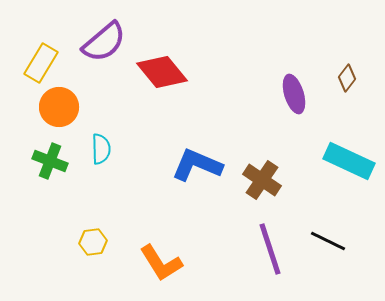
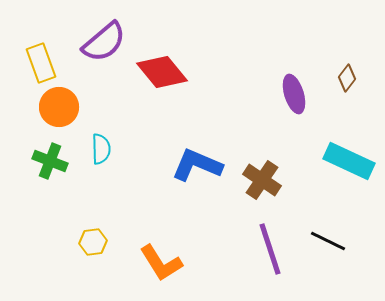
yellow rectangle: rotated 51 degrees counterclockwise
